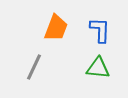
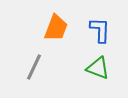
green triangle: rotated 15 degrees clockwise
